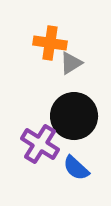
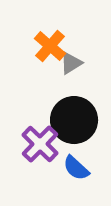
orange cross: moved 3 px down; rotated 32 degrees clockwise
black circle: moved 4 px down
purple cross: rotated 12 degrees clockwise
